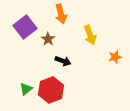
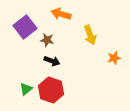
orange arrow: rotated 120 degrees clockwise
brown star: moved 1 px left, 1 px down; rotated 24 degrees counterclockwise
orange star: moved 1 px left, 1 px down
black arrow: moved 11 px left
red hexagon: rotated 20 degrees counterclockwise
